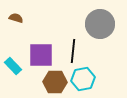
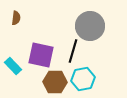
brown semicircle: rotated 80 degrees clockwise
gray circle: moved 10 px left, 2 px down
black line: rotated 10 degrees clockwise
purple square: rotated 12 degrees clockwise
